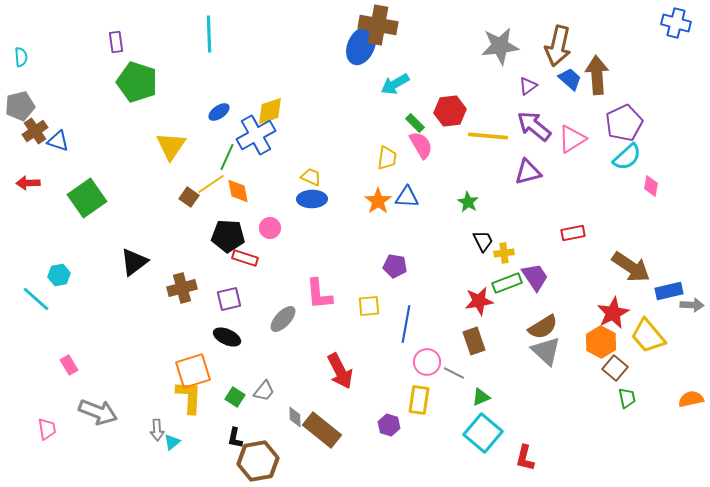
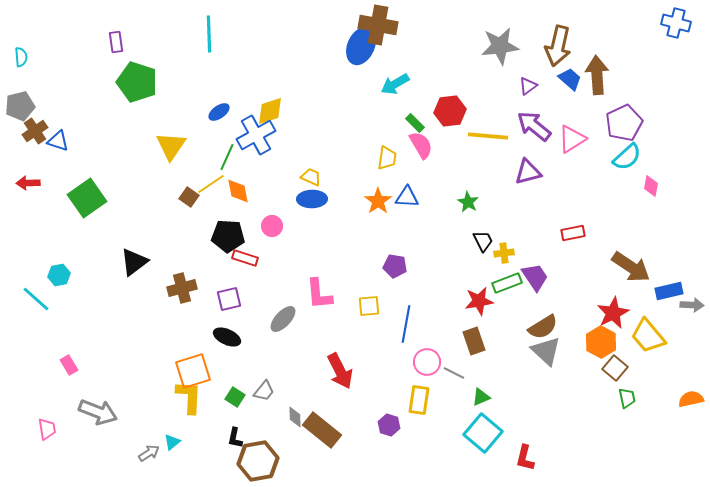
pink circle at (270, 228): moved 2 px right, 2 px up
gray arrow at (157, 430): moved 8 px left, 23 px down; rotated 120 degrees counterclockwise
